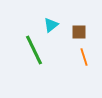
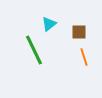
cyan triangle: moved 2 px left, 1 px up
